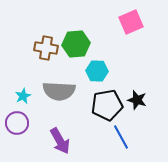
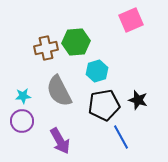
pink square: moved 2 px up
green hexagon: moved 2 px up
brown cross: rotated 20 degrees counterclockwise
cyan hexagon: rotated 20 degrees counterclockwise
gray semicircle: rotated 60 degrees clockwise
cyan star: rotated 21 degrees clockwise
black star: moved 1 px right
black pentagon: moved 3 px left
purple circle: moved 5 px right, 2 px up
